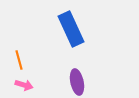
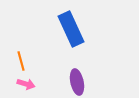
orange line: moved 2 px right, 1 px down
pink arrow: moved 2 px right, 1 px up
